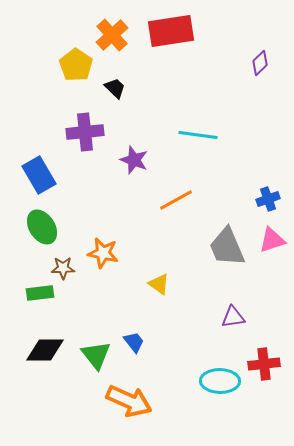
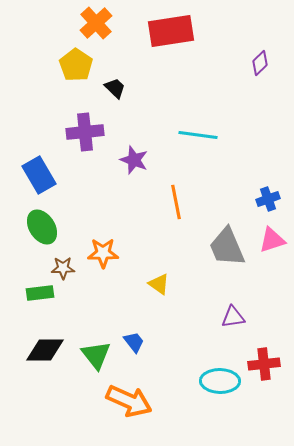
orange cross: moved 16 px left, 12 px up
orange line: moved 2 px down; rotated 72 degrees counterclockwise
orange star: rotated 12 degrees counterclockwise
